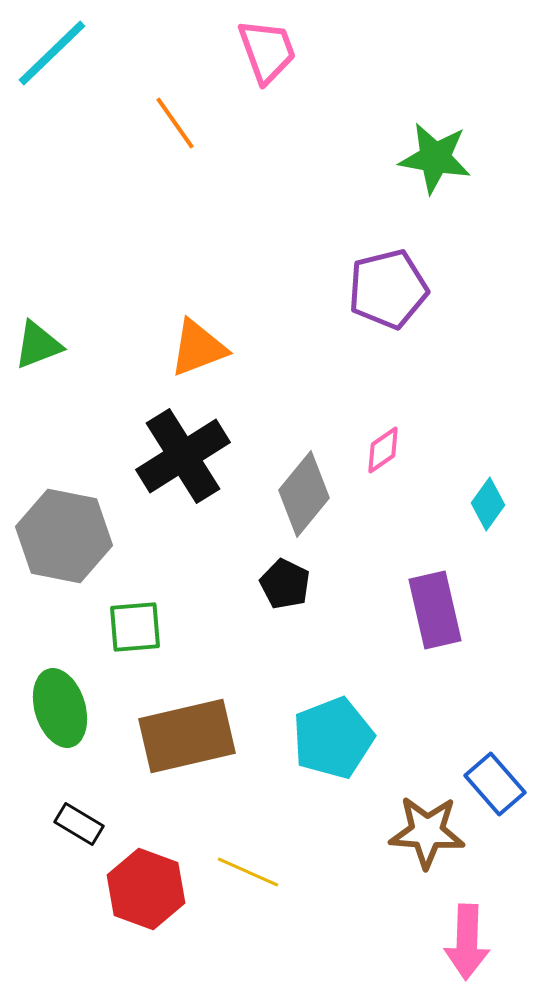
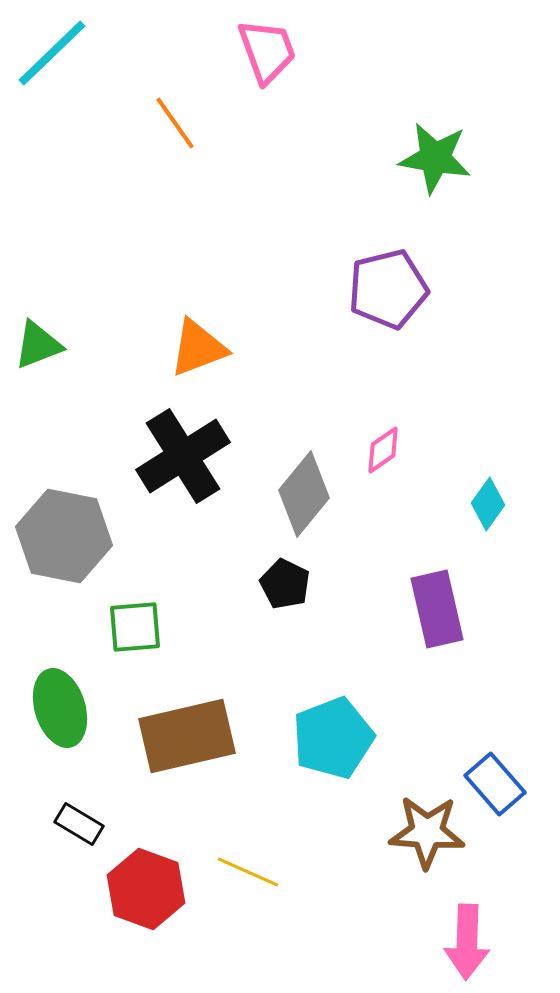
purple rectangle: moved 2 px right, 1 px up
